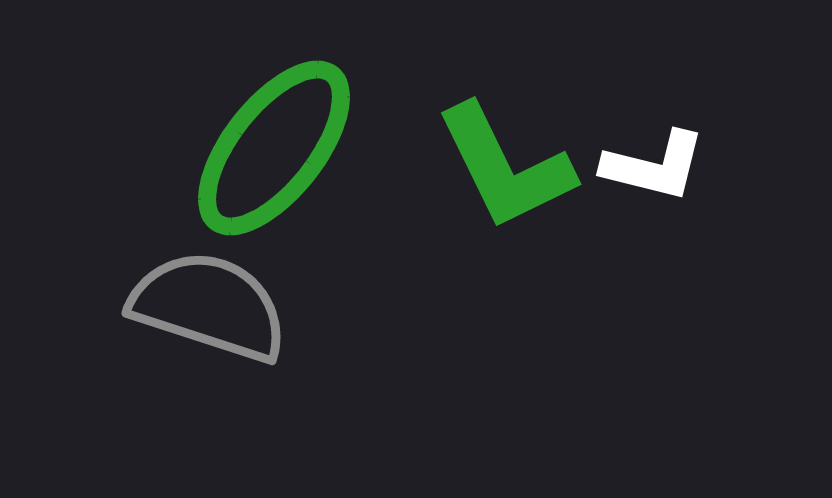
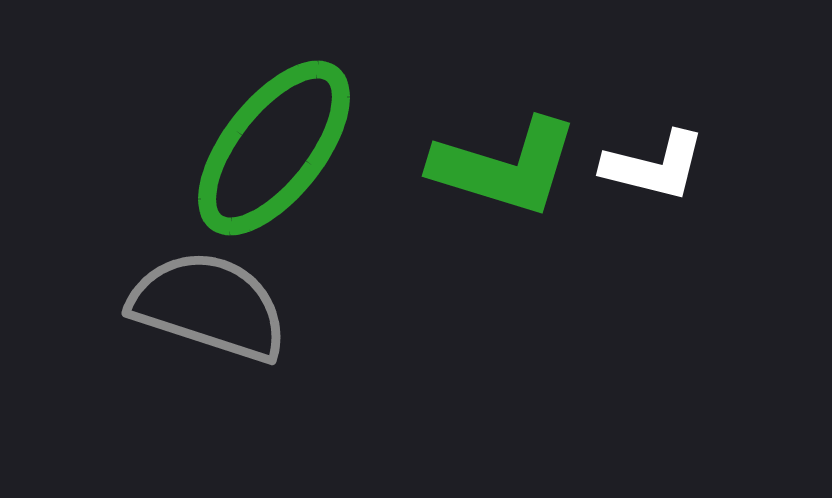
green L-shape: rotated 47 degrees counterclockwise
